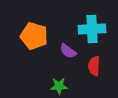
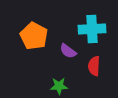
orange pentagon: rotated 12 degrees clockwise
